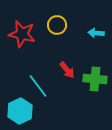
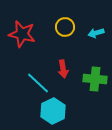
yellow circle: moved 8 px right, 2 px down
cyan arrow: rotated 21 degrees counterclockwise
red arrow: moved 4 px left, 1 px up; rotated 30 degrees clockwise
cyan line: moved 3 px up; rotated 10 degrees counterclockwise
cyan hexagon: moved 33 px right
